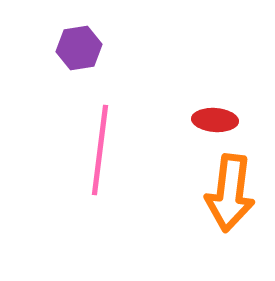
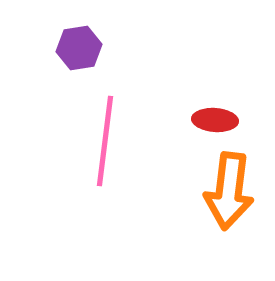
pink line: moved 5 px right, 9 px up
orange arrow: moved 1 px left, 2 px up
